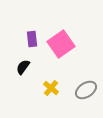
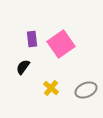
gray ellipse: rotated 10 degrees clockwise
